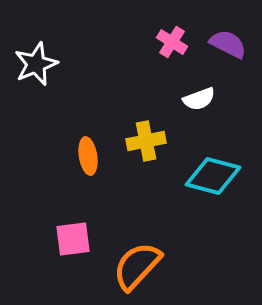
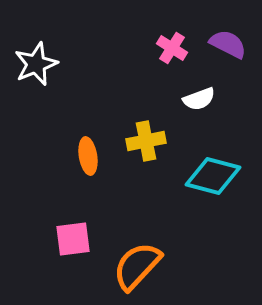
pink cross: moved 6 px down
